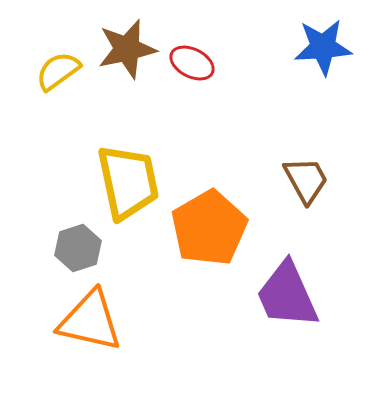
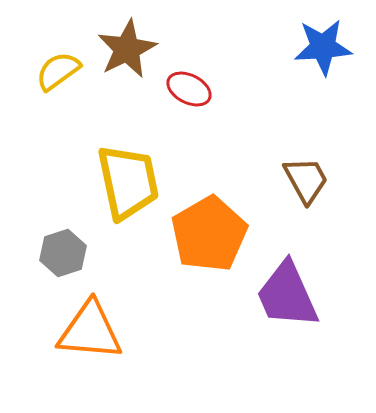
brown star: rotated 14 degrees counterclockwise
red ellipse: moved 3 px left, 26 px down
orange pentagon: moved 6 px down
gray hexagon: moved 15 px left, 5 px down
orange triangle: moved 10 px down; rotated 8 degrees counterclockwise
